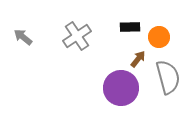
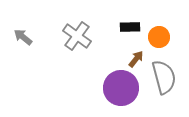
gray cross: rotated 20 degrees counterclockwise
brown arrow: moved 2 px left
gray semicircle: moved 4 px left
